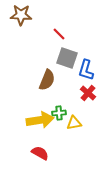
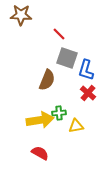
yellow triangle: moved 2 px right, 3 px down
